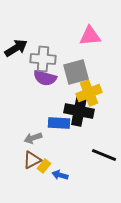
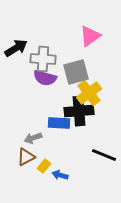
pink triangle: rotated 30 degrees counterclockwise
yellow cross: rotated 15 degrees counterclockwise
black cross: rotated 16 degrees counterclockwise
brown triangle: moved 6 px left, 3 px up
